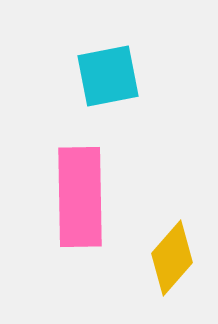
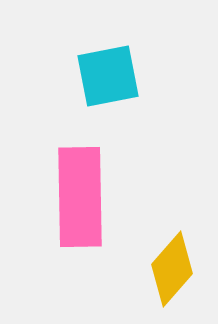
yellow diamond: moved 11 px down
